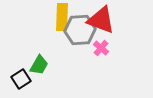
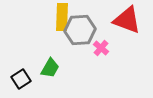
red triangle: moved 26 px right
green trapezoid: moved 11 px right, 3 px down
